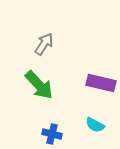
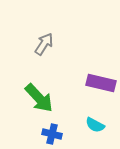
green arrow: moved 13 px down
